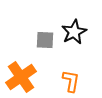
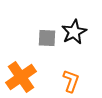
gray square: moved 2 px right, 2 px up
orange L-shape: rotated 10 degrees clockwise
